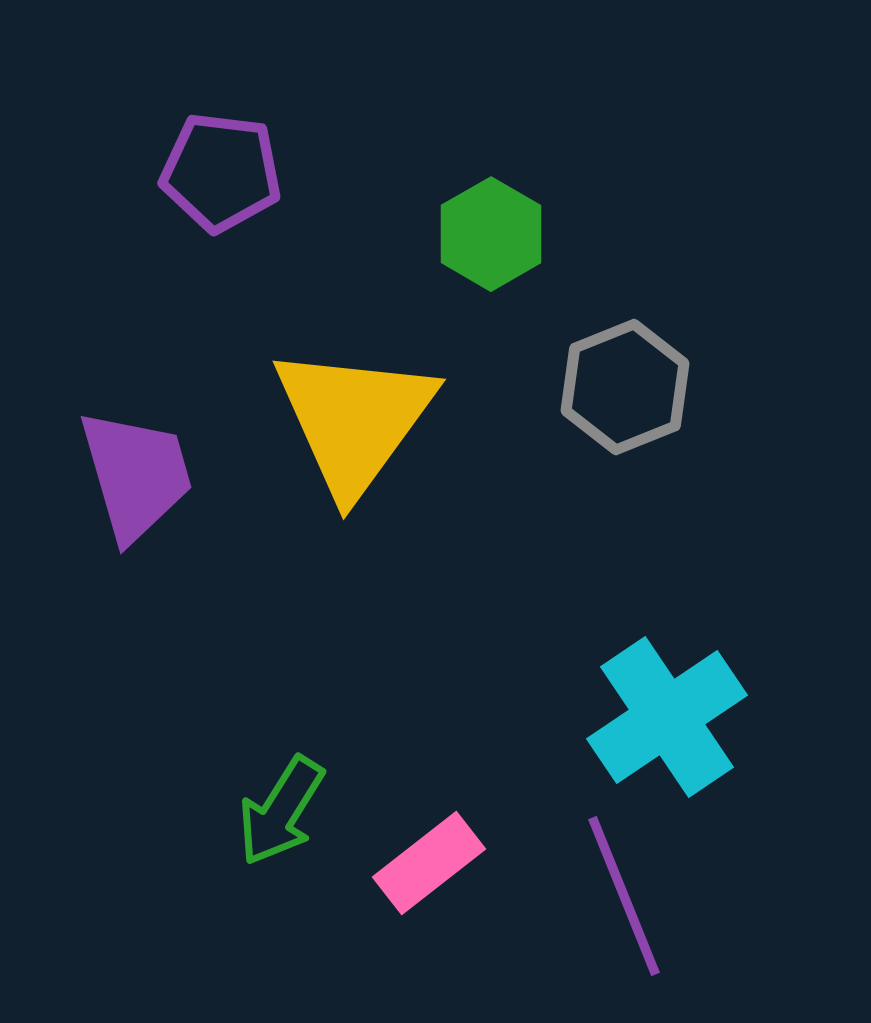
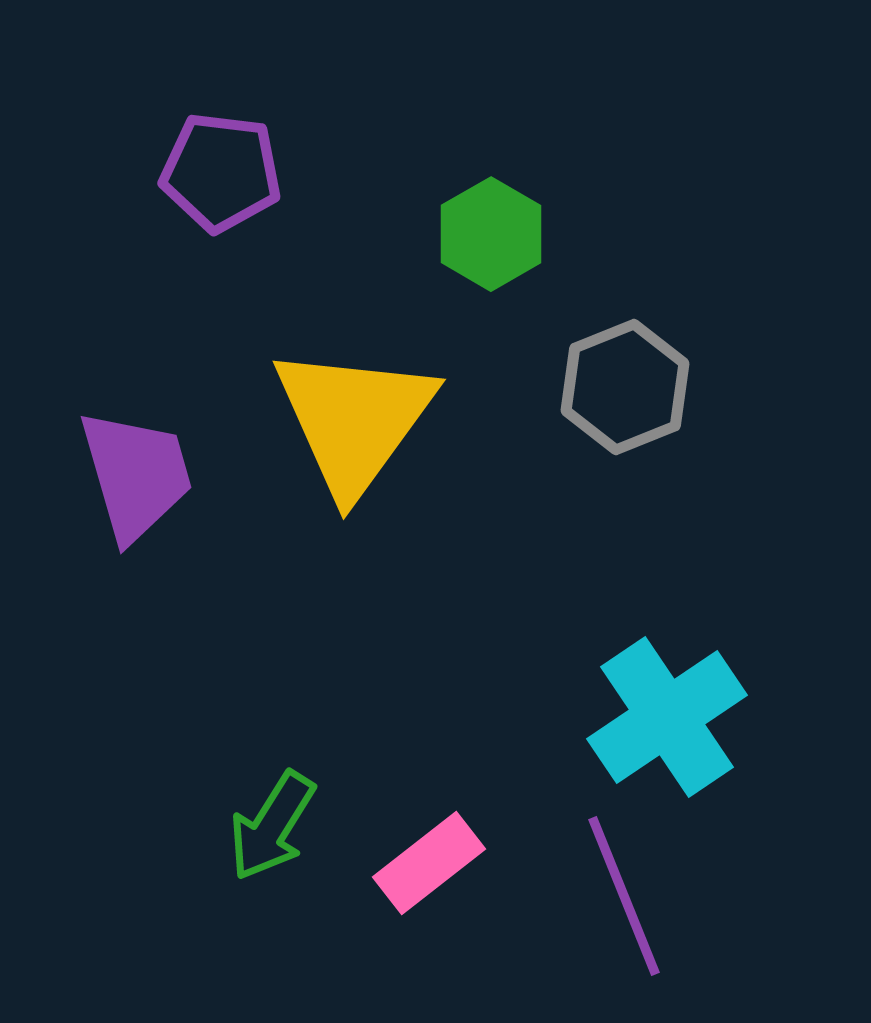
green arrow: moved 9 px left, 15 px down
